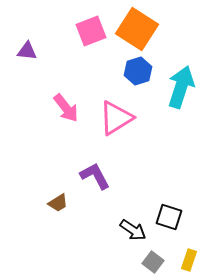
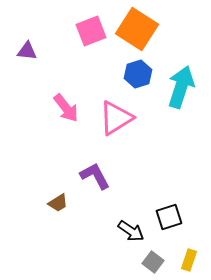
blue hexagon: moved 3 px down
black square: rotated 36 degrees counterclockwise
black arrow: moved 2 px left, 1 px down
